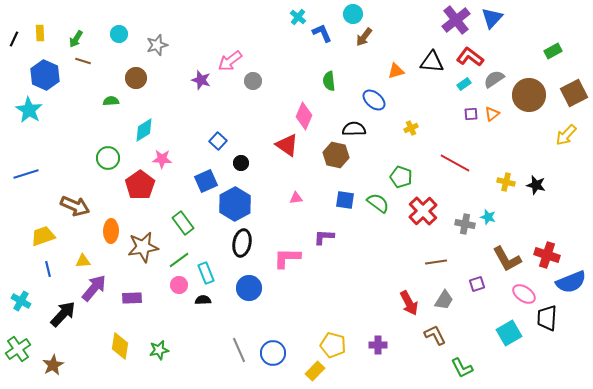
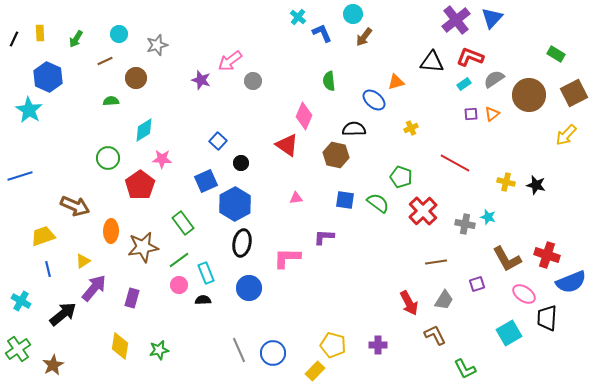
green rectangle at (553, 51): moved 3 px right, 3 px down; rotated 60 degrees clockwise
red L-shape at (470, 57): rotated 16 degrees counterclockwise
brown line at (83, 61): moved 22 px right; rotated 42 degrees counterclockwise
orange triangle at (396, 71): moved 11 px down
blue hexagon at (45, 75): moved 3 px right, 2 px down
blue line at (26, 174): moved 6 px left, 2 px down
yellow triangle at (83, 261): rotated 28 degrees counterclockwise
purple rectangle at (132, 298): rotated 72 degrees counterclockwise
black arrow at (63, 314): rotated 8 degrees clockwise
green L-shape at (462, 368): moved 3 px right, 1 px down
